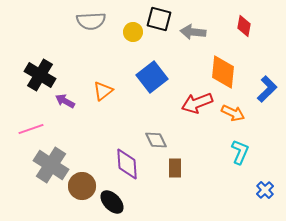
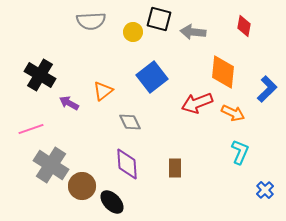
purple arrow: moved 4 px right, 2 px down
gray diamond: moved 26 px left, 18 px up
